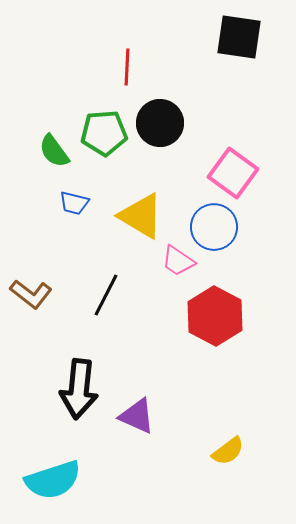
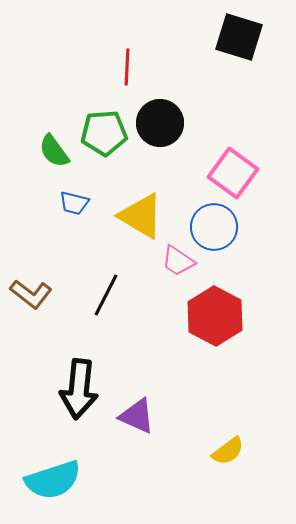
black square: rotated 9 degrees clockwise
